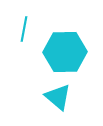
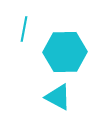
cyan triangle: rotated 12 degrees counterclockwise
